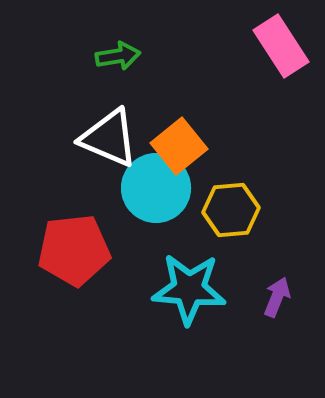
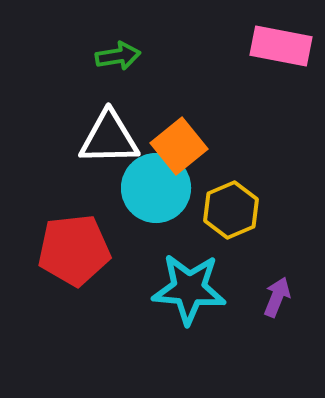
pink rectangle: rotated 46 degrees counterclockwise
white triangle: rotated 24 degrees counterclockwise
yellow hexagon: rotated 18 degrees counterclockwise
